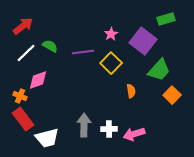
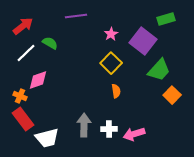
green semicircle: moved 3 px up
purple line: moved 7 px left, 36 px up
orange semicircle: moved 15 px left
